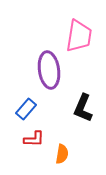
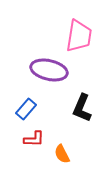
purple ellipse: rotated 69 degrees counterclockwise
black L-shape: moved 1 px left
orange semicircle: rotated 144 degrees clockwise
